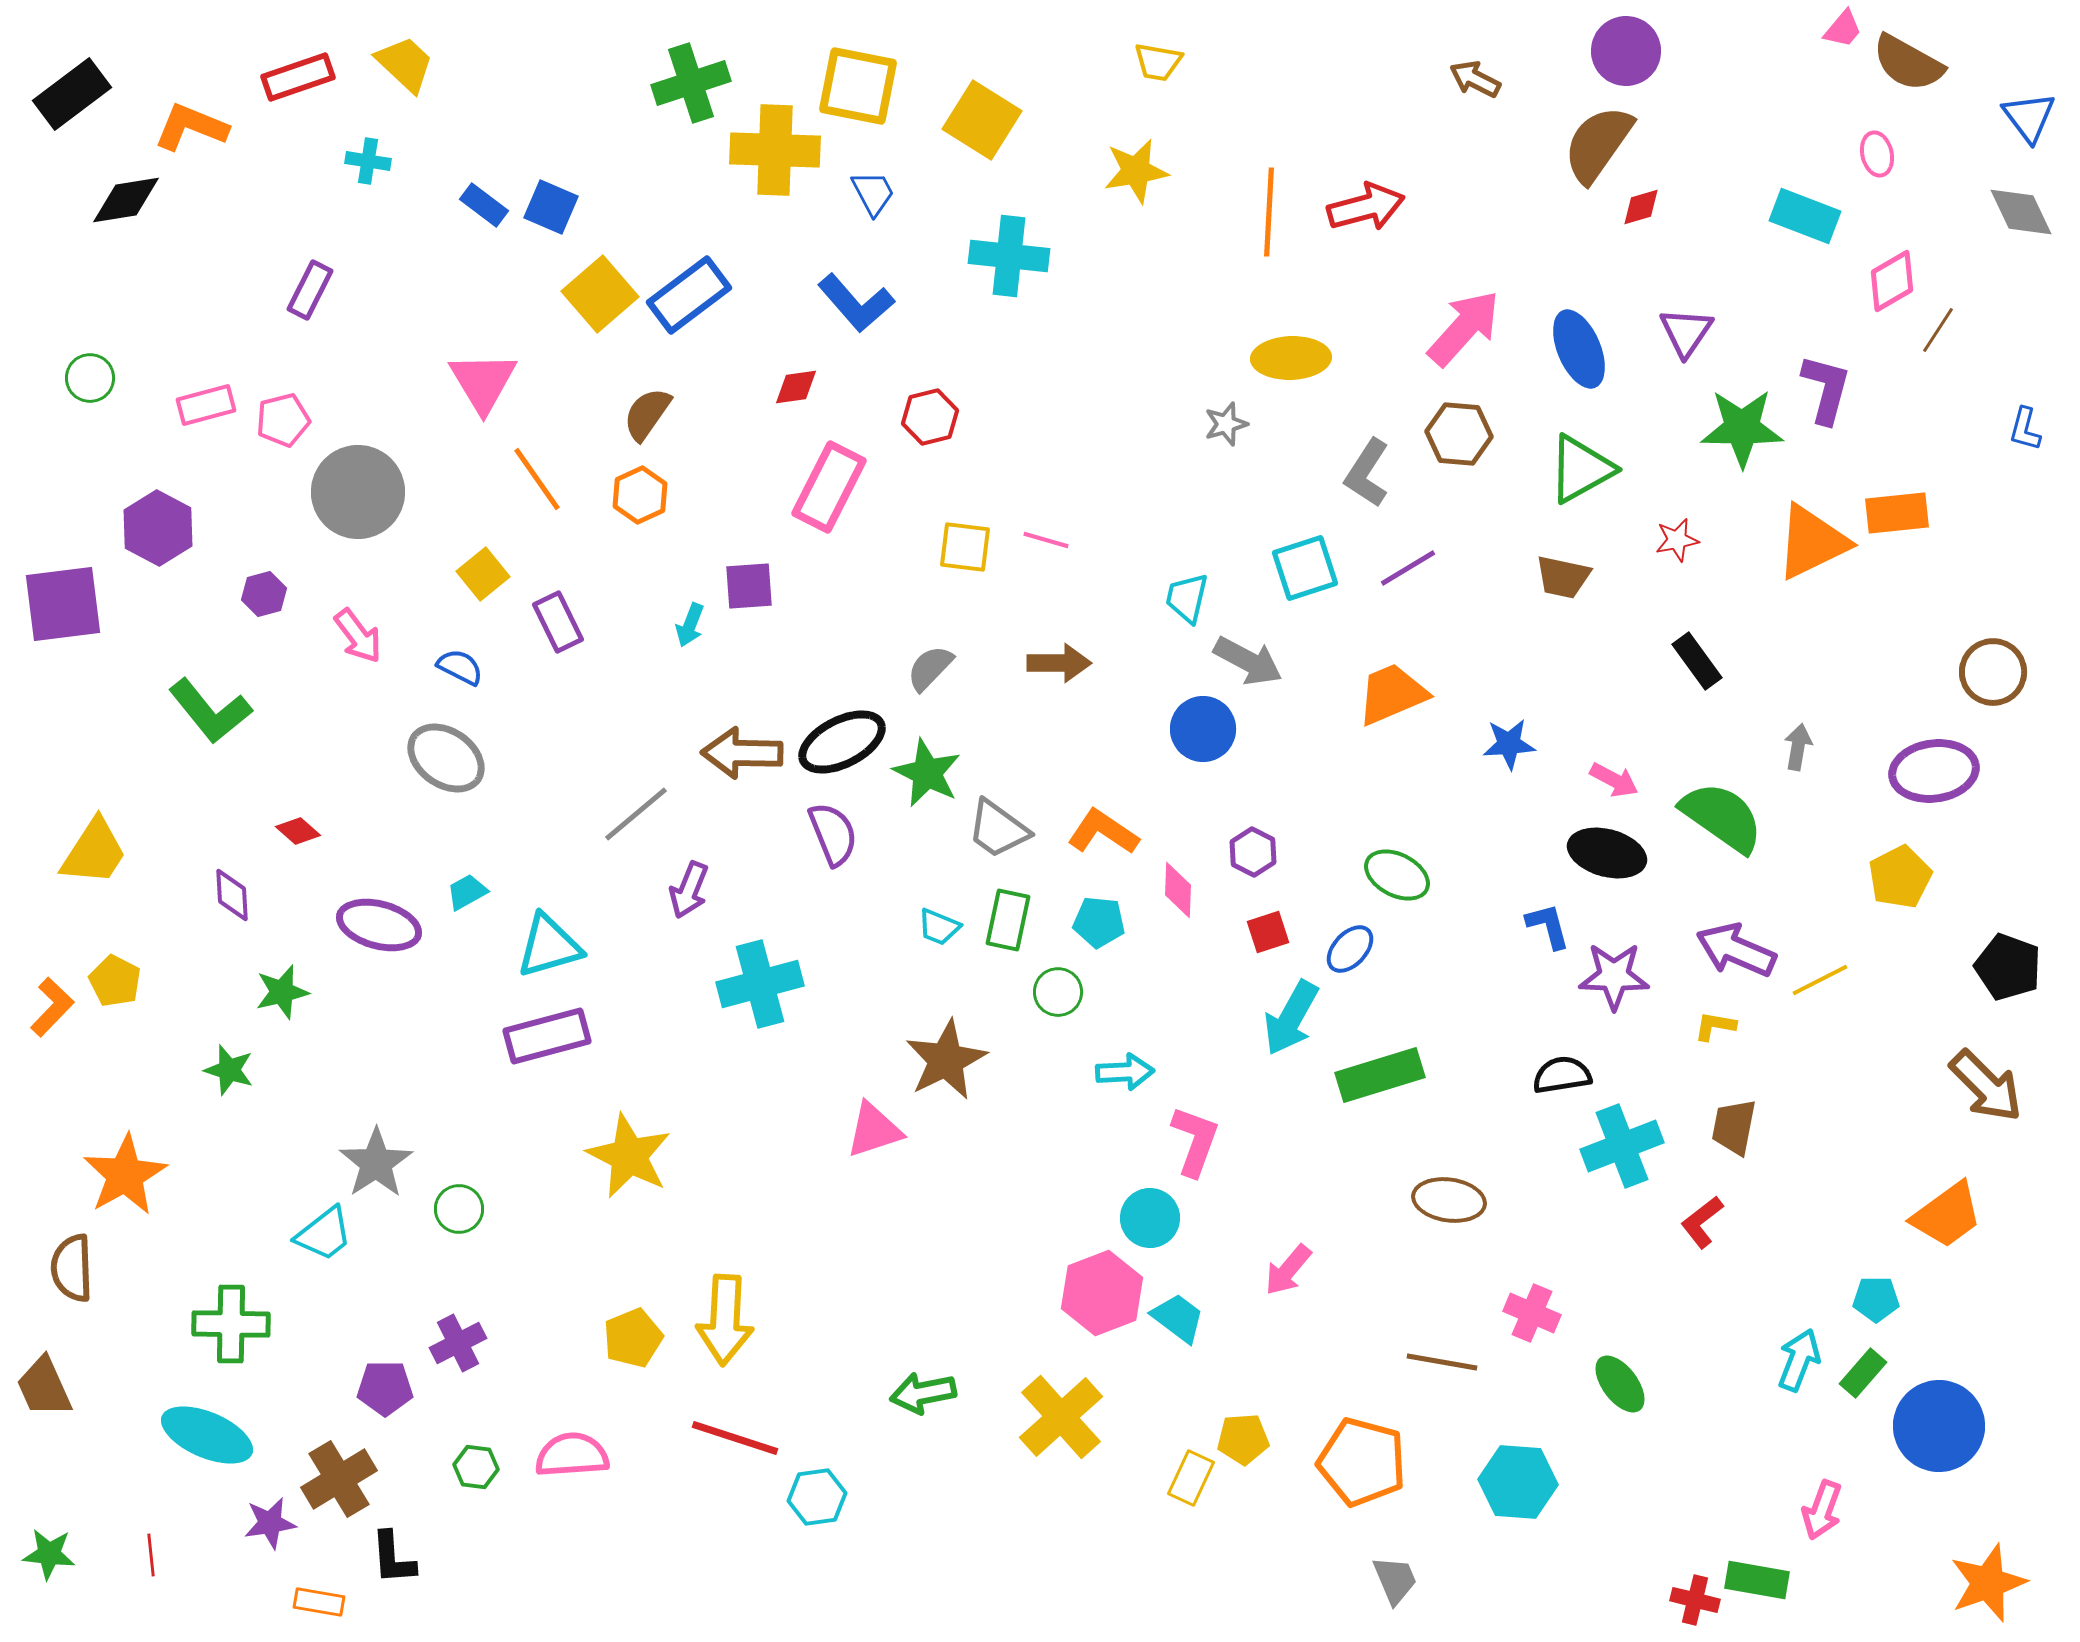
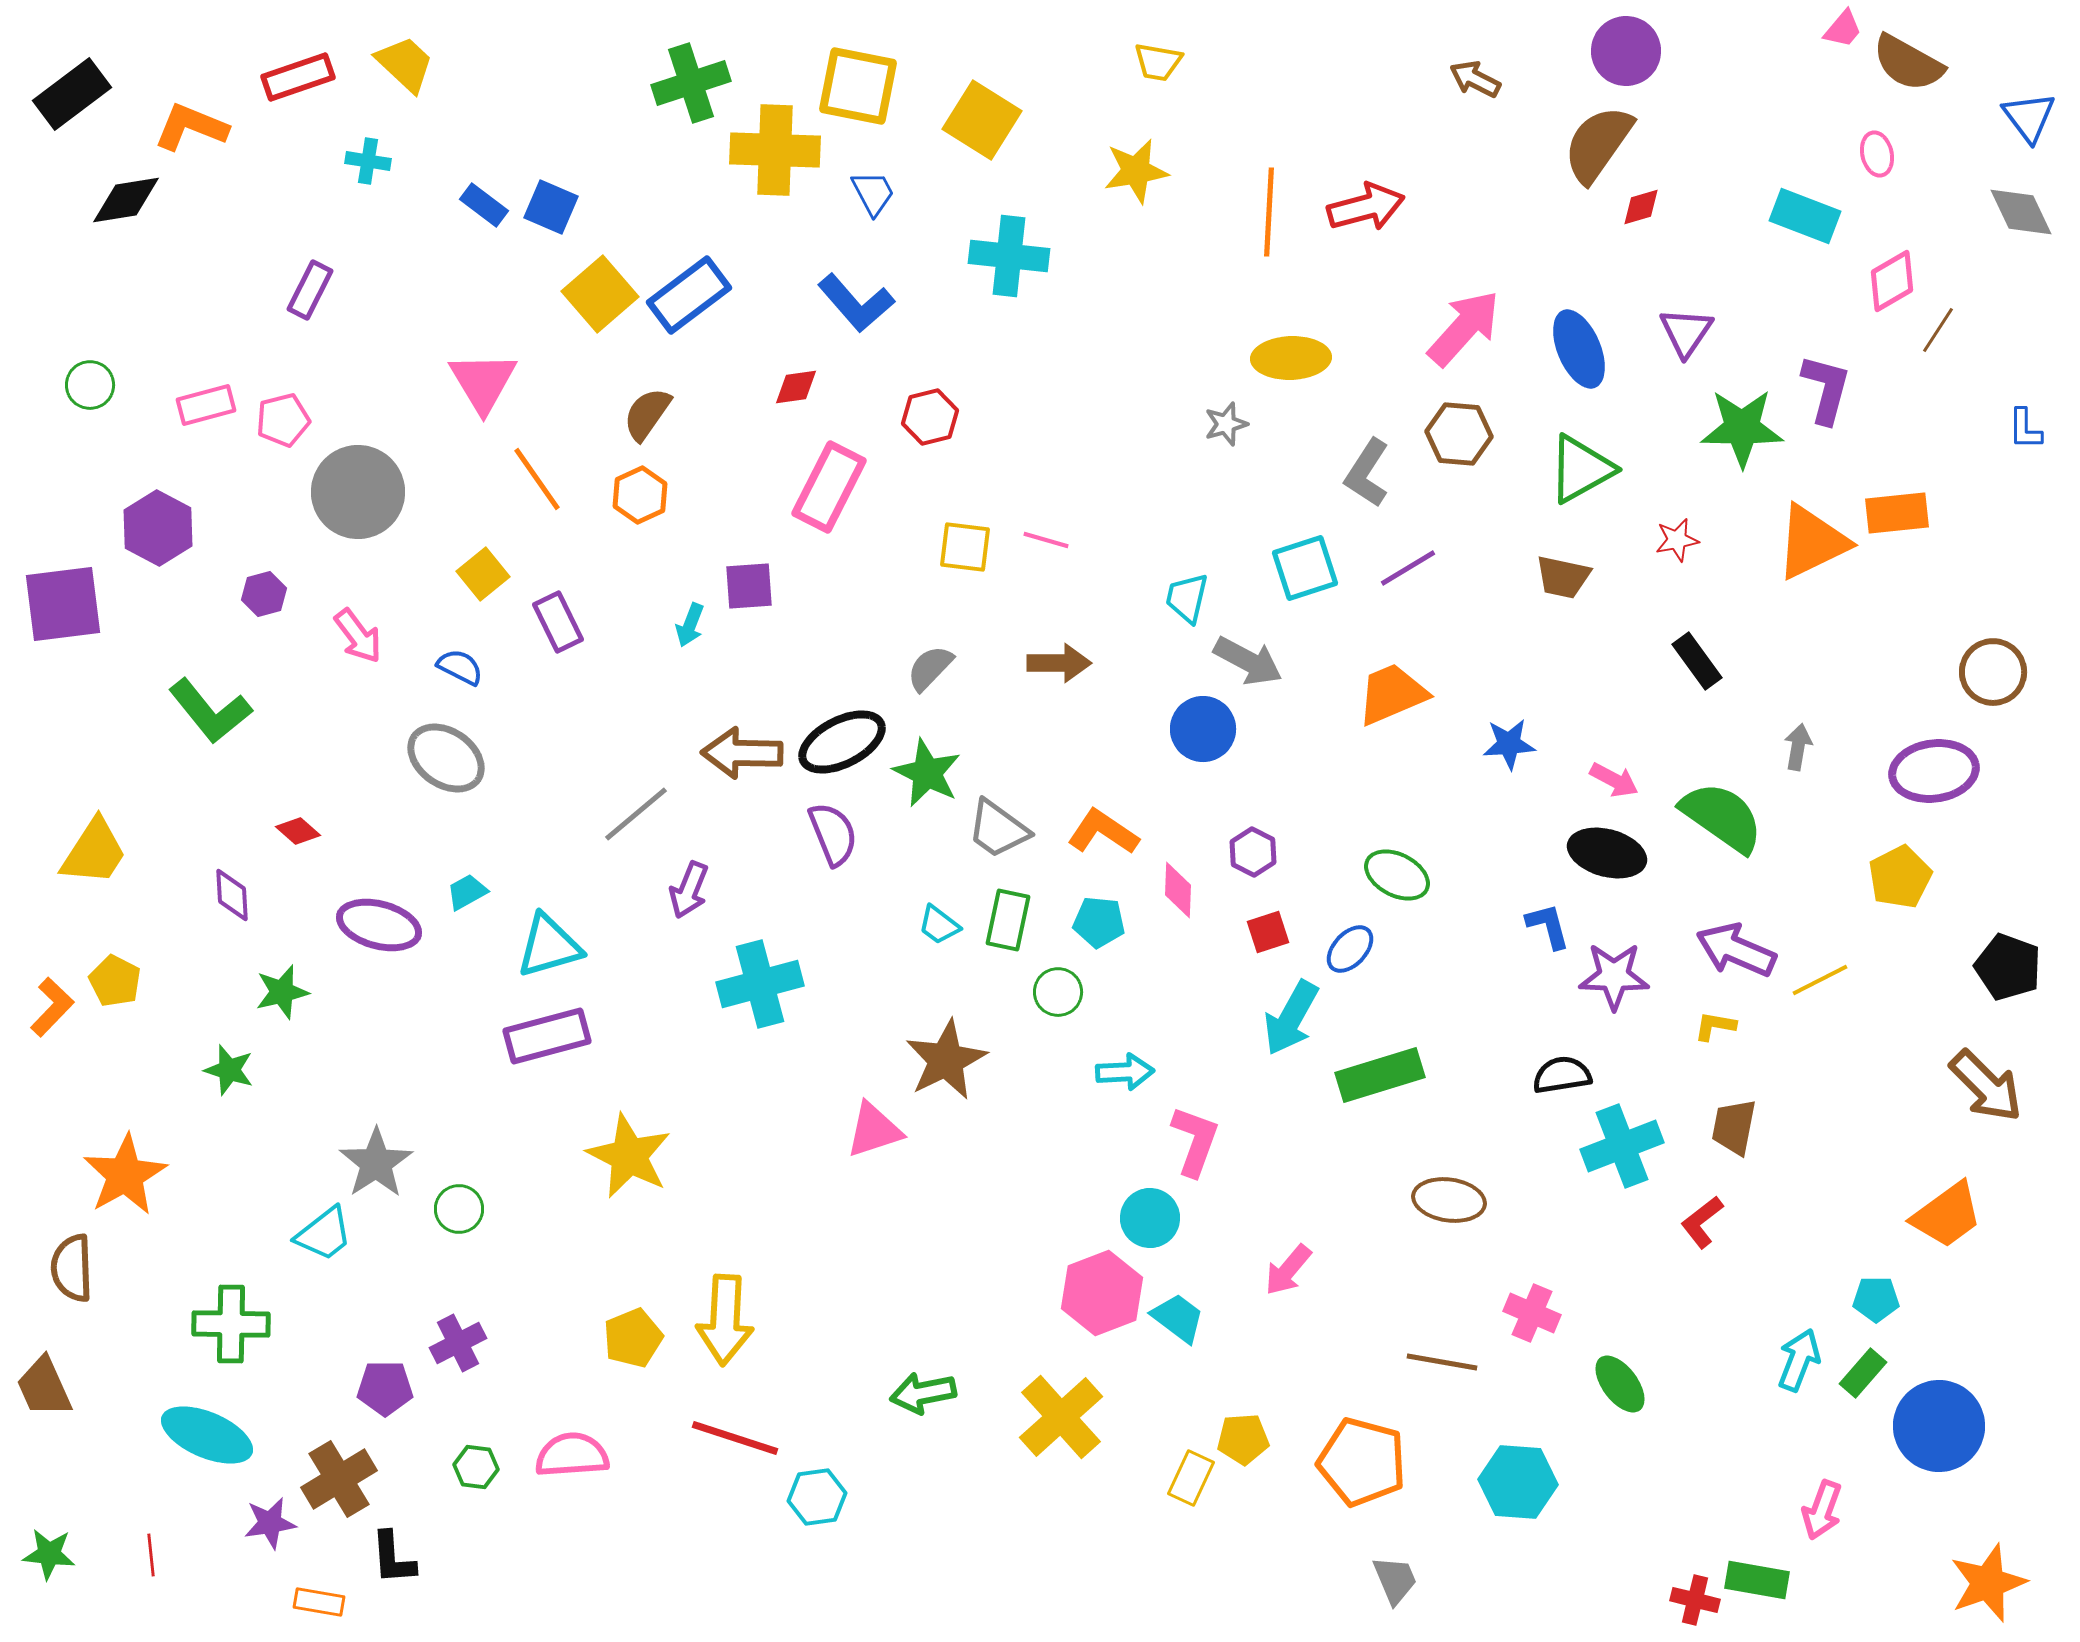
green circle at (90, 378): moved 7 px down
blue L-shape at (2025, 429): rotated 15 degrees counterclockwise
cyan trapezoid at (939, 927): moved 2 px up; rotated 15 degrees clockwise
